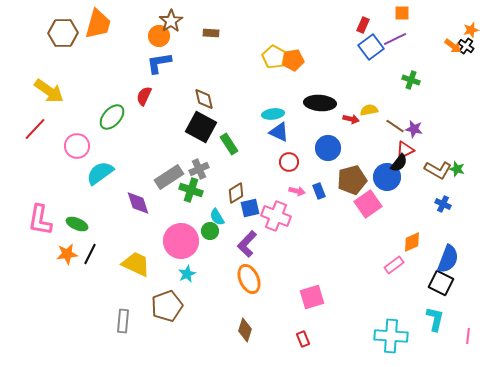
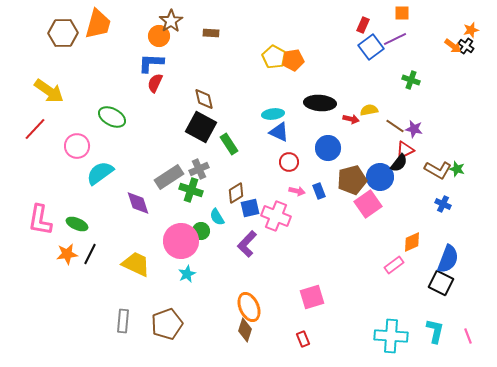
blue L-shape at (159, 63): moved 8 px left; rotated 12 degrees clockwise
red semicircle at (144, 96): moved 11 px right, 13 px up
green ellipse at (112, 117): rotated 76 degrees clockwise
blue circle at (387, 177): moved 7 px left
green circle at (210, 231): moved 9 px left
orange ellipse at (249, 279): moved 28 px down
brown pentagon at (167, 306): moved 18 px down
cyan L-shape at (435, 319): moved 12 px down
pink line at (468, 336): rotated 28 degrees counterclockwise
